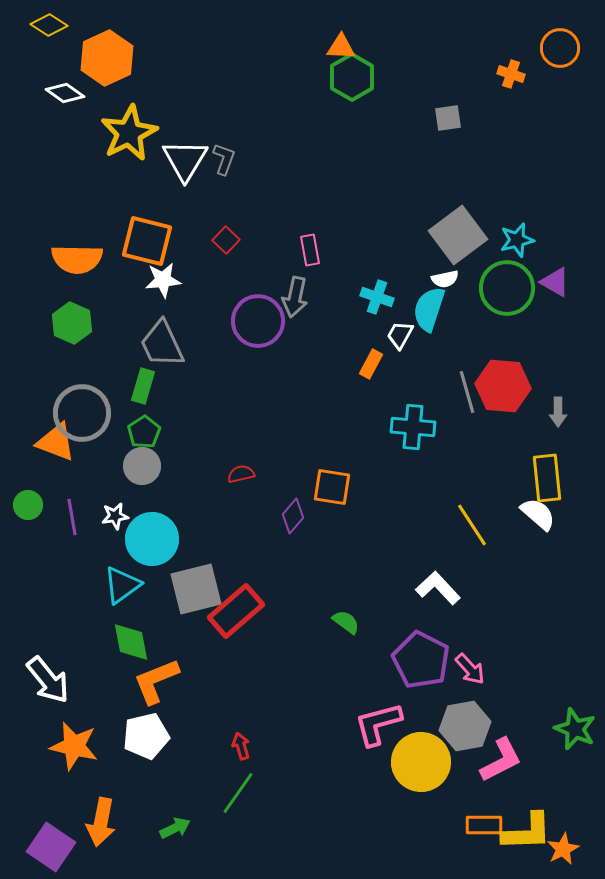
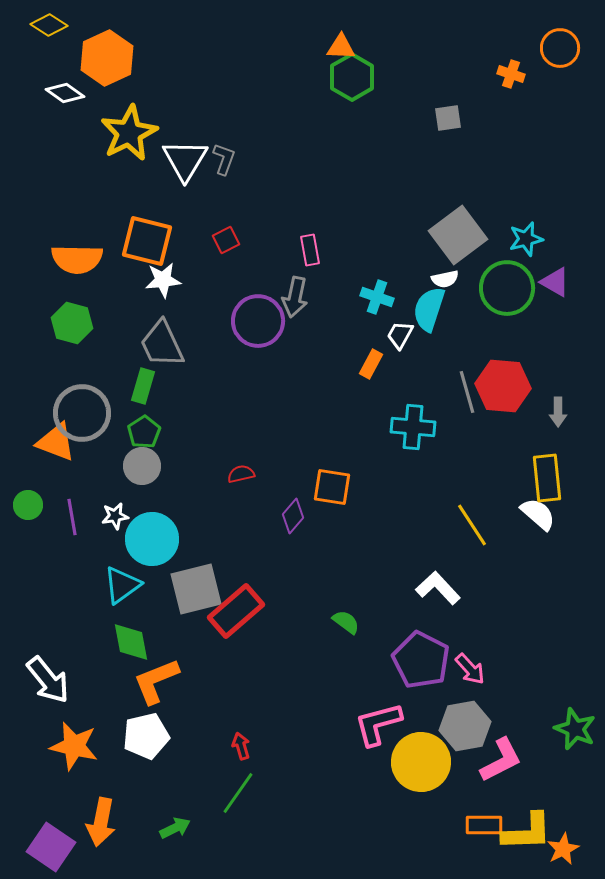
red square at (226, 240): rotated 20 degrees clockwise
cyan star at (517, 240): moved 9 px right, 1 px up
green hexagon at (72, 323): rotated 9 degrees counterclockwise
